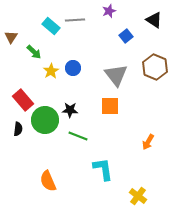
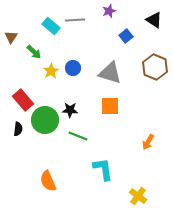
gray triangle: moved 6 px left, 2 px up; rotated 35 degrees counterclockwise
